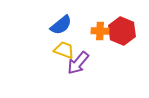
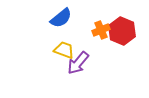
blue semicircle: moved 7 px up
orange cross: moved 1 px right, 1 px up; rotated 24 degrees counterclockwise
